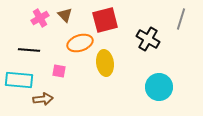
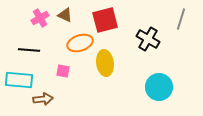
brown triangle: rotated 21 degrees counterclockwise
pink square: moved 4 px right
